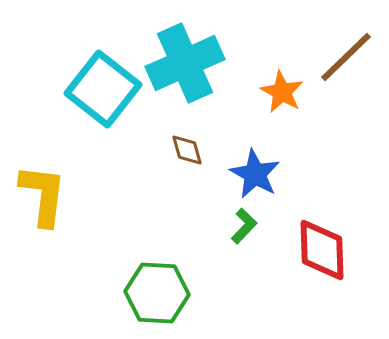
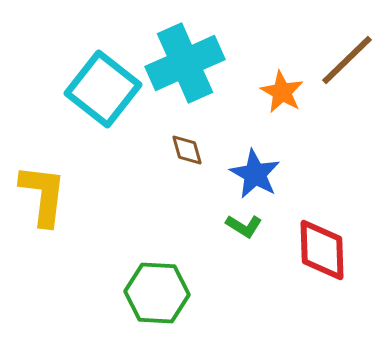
brown line: moved 1 px right, 3 px down
green L-shape: rotated 78 degrees clockwise
